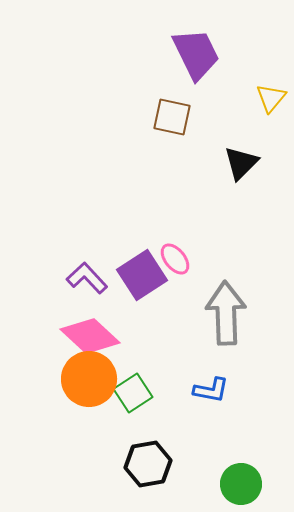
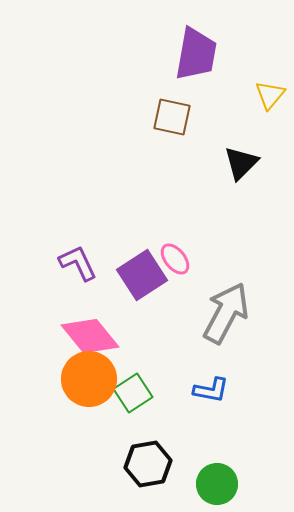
purple trapezoid: rotated 36 degrees clockwise
yellow triangle: moved 1 px left, 3 px up
purple L-shape: moved 9 px left, 15 px up; rotated 18 degrees clockwise
gray arrow: rotated 30 degrees clockwise
pink diamond: rotated 8 degrees clockwise
green circle: moved 24 px left
